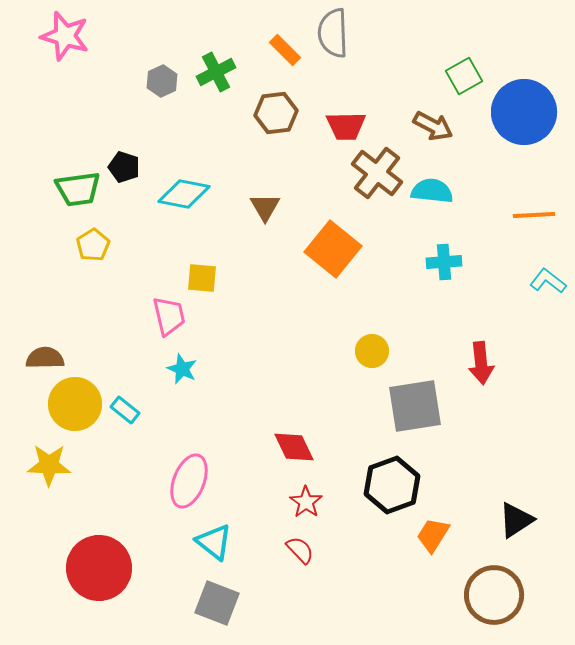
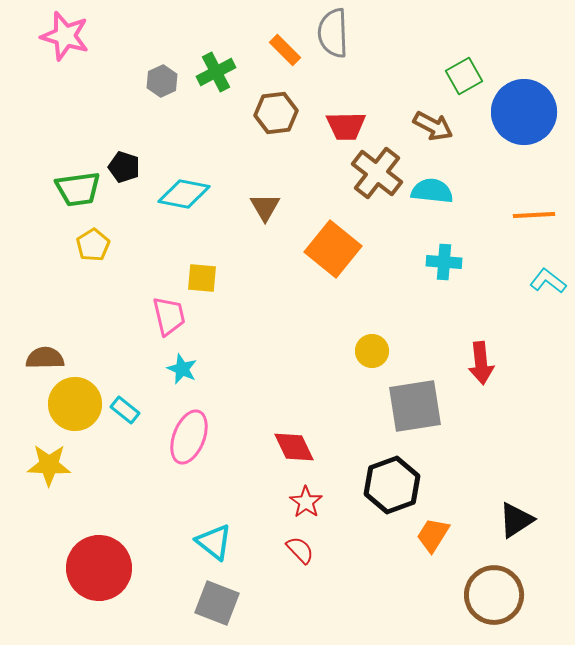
cyan cross at (444, 262): rotated 8 degrees clockwise
pink ellipse at (189, 481): moved 44 px up
